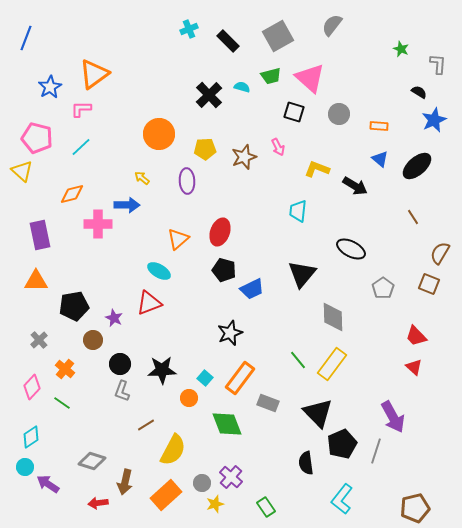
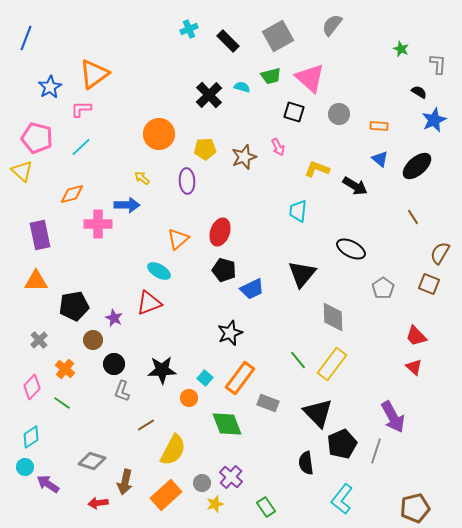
black circle at (120, 364): moved 6 px left
